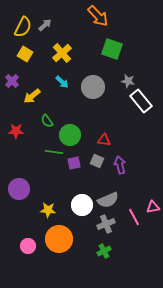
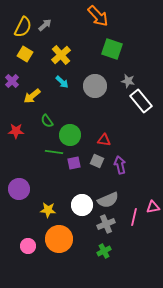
yellow cross: moved 1 px left, 2 px down
gray circle: moved 2 px right, 1 px up
pink line: rotated 42 degrees clockwise
